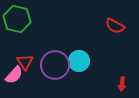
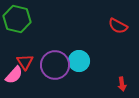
red semicircle: moved 3 px right
red arrow: rotated 16 degrees counterclockwise
